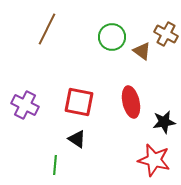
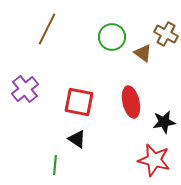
brown triangle: moved 1 px right, 2 px down
purple cross: moved 16 px up; rotated 24 degrees clockwise
